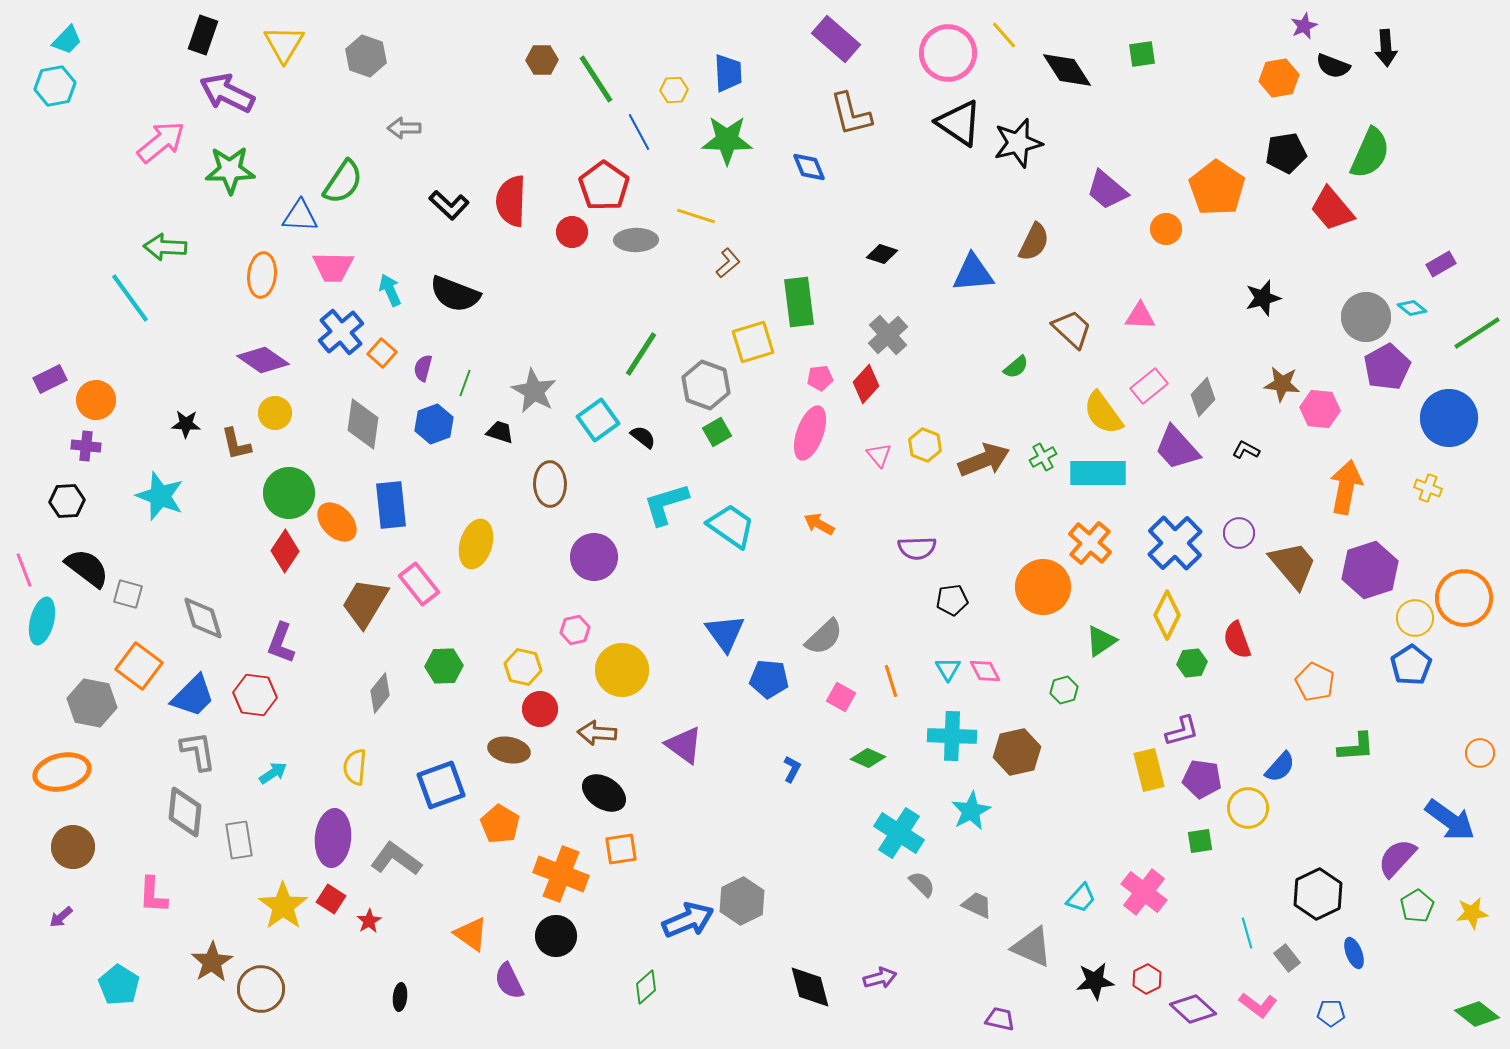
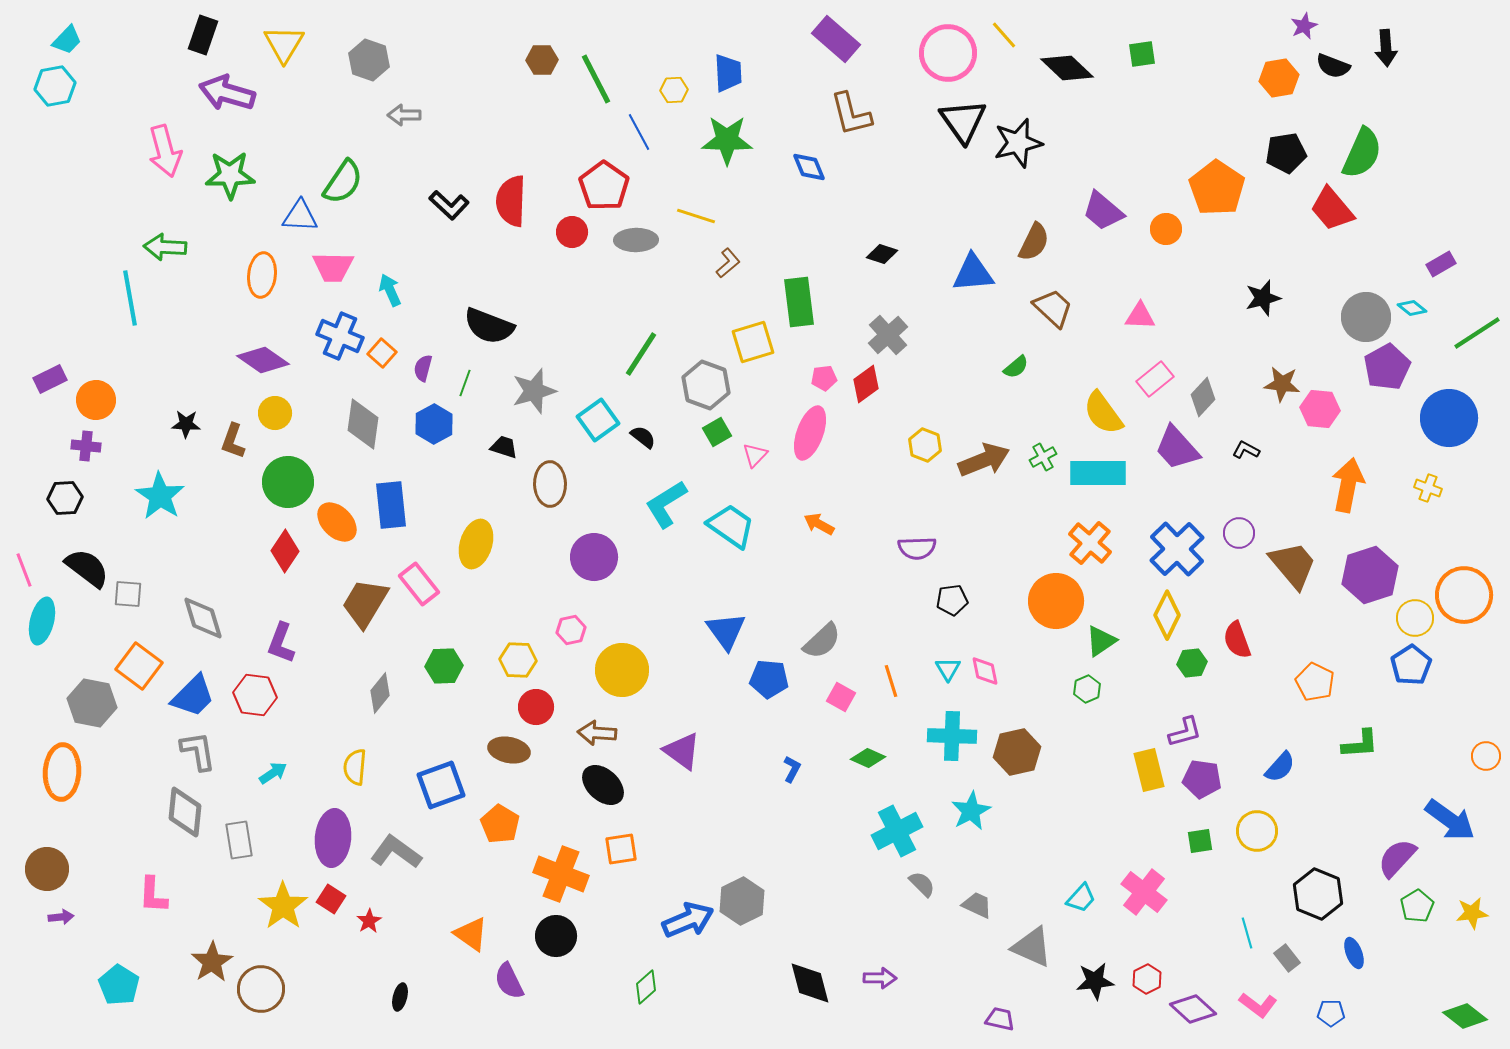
gray hexagon at (366, 56): moved 3 px right, 4 px down
black diamond at (1067, 70): moved 2 px up; rotated 14 degrees counterclockwise
green line at (596, 79): rotated 6 degrees clockwise
purple arrow at (227, 93): rotated 10 degrees counterclockwise
black triangle at (959, 123): moved 4 px right, 2 px up; rotated 21 degrees clockwise
gray arrow at (404, 128): moved 13 px up
pink arrow at (161, 142): moved 4 px right, 9 px down; rotated 114 degrees clockwise
green semicircle at (1370, 153): moved 8 px left
green star at (230, 170): moved 5 px down
purple trapezoid at (1107, 190): moved 4 px left, 21 px down
black semicircle at (455, 294): moved 34 px right, 32 px down
cyan line at (130, 298): rotated 26 degrees clockwise
brown trapezoid at (1072, 329): moved 19 px left, 21 px up
blue cross at (341, 332): moved 1 px left, 4 px down; rotated 27 degrees counterclockwise
pink pentagon at (820, 378): moved 4 px right
red diamond at (866, 384): rotated 12 degrees clockwise
pink rectangle at (1149, 386): moved 6 px right, 7 px up
gray star at (534, 391): rotated 27 degrees clockwise
blue hexagon at (434, 424): rotated 9 degrees counterclockwise
black trapezoid at (500, 432): moved 4 px right, 15 px down
brown L-shape at (236, 444): moved 3 px left, 3 px up; rotated 33 degrees clockwise
pink triangle at (879, 455): moved 124 px left; rotated 24 degrees clockwise
orange arrow at (1346, 487): moved 2 px right, 2 px up
green circle at (289, 493): moved 1 px left, 11 px up
cyan star at (160, 496): rotated 12 degrees clockwise
black hexagon at (67, 501): moved 2 px left, 3 px up
cyan L-shape at (666, 504): rotated 15 degrees counterclockwise
blue cross at (1175, 543): moved 2 px right, 6 px down
purple hexagon at (1370, 570): moved 5 px down
orange circle at (1043, 587): moved 13 px right, 14 px down
gray square at (128, 594): rotated 12 degrees counterclockwise
orange circle at (1464, 598): moved 3 px up
pink hexagon at (575, 630): moved 4 px left
blue triangle at (725, 633): moved 1 px right, 2 px up
gray semicircle at (824, 637): moved 2 px left, 4 px down
yellow hexagon at (523, 667): moved 5 px left, 7 px up; rotated 9 degrees counterclockwise
pink diamond at (985, 671): rotated 16 degrees clockwise
green hexagon at (1064, 690): moved 23 px right, 1 px up; rotated 8 degrees counterclockwise
red circle at (540, 709): moved 4 px left, 2 px up
purple L-shape at (1182, 731): moved 3 px right, 1 px down
purple triangle at (684, 745): moved 2 px left, 6 px down
green L-shape at (1356, 747): moved 4 px right, 3 px up
orange circle at (1480, 753): moved 6 px right, 3 px down
orange ellipse at (62, 772): rotated 74 degrees counterclockwise
black ellipse at (604, 793): moved 1 px left, 8 px up; rotated 9 degrees clockwise
yellow circle at (1248, 808): moved 9 px right, 23 px down
cyan cross at (899, 833): moved 2 px left, 2 px up; rotated 30 degrees clockwise
brown circle at (73, 847): moved 26 px left, 22 px down
gray L-shape at (396, 859): moved 7 px up
black hexagon at (1318, 894): rotated 12 degrees counterclockwise
purple arrow at (61, 917): rotated 145 degrees counterclockwise
purple arrow at (880, 978): rotated 16 degrees clockwise
black diamond at (810, 987): moved 4 px up
black ellipse at (400, 997): rotated 8 degrees clockwise
green diamond at (1477, 1014): moved 12 px left, 2 px down
